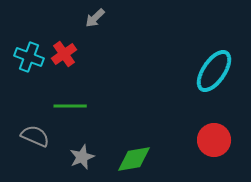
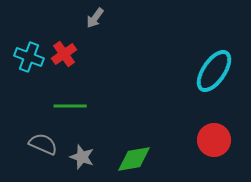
gray arrow: rotated 10 degrees counterclockwise
gray semicircle: moved 8 px right, 8 px down
gray star: rotated 30 degrees counterclockwise
